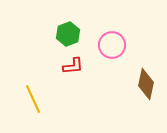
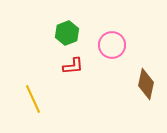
green hexagon: moved 1 px left, 1 px up
